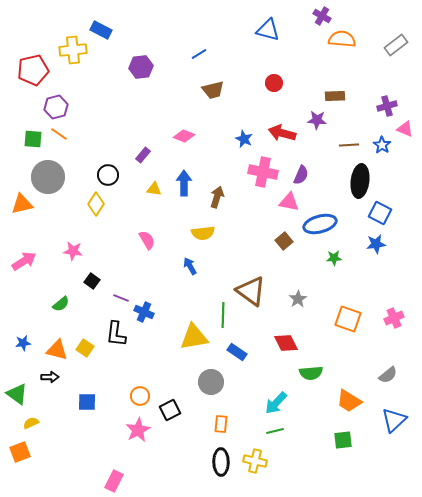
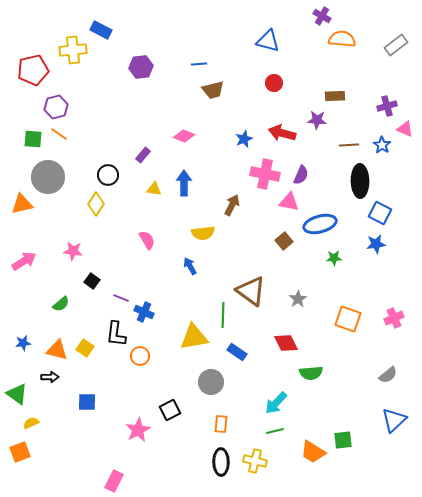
blue triangle at (268, 30): moved 11 px down
blue line at (199, 54): moved 10 px down; rotated 28 degrees clockwise
blue star at (244, 139): rotated 24 degrees clockwise
pink cross at (263, 172): moved 2 px right, 2 px down
black ellipse at (360, 181): rotated 8 degrees counterclockwise
brown arrow at (217, 197): moved 15 px right, 8 px down; rotated 10 degrees clockwise
orange circle at (140, 396): moved 40 px up
orange trapezoid at (349, 401): moved 36 px left, 51 px down
